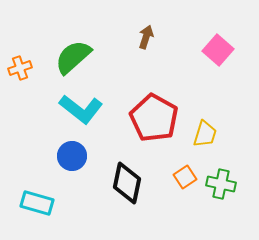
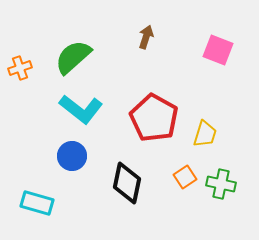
pink square: rotated 20 degrees counterclockwise
